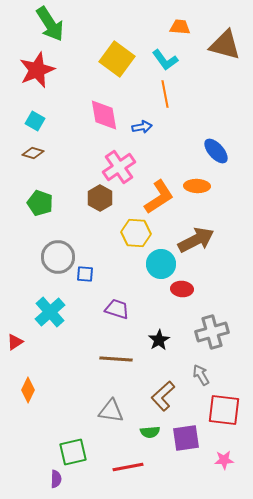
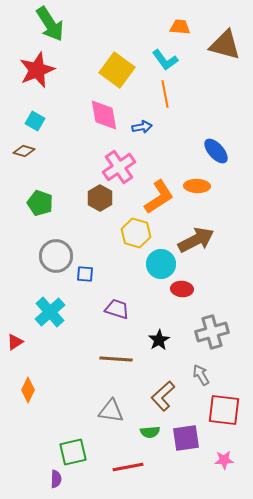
yellow square: moved 11 px down
brown diamond: moved 9 px left, 2 px up
yellow hexagon: rotated 12 degrees clockwise
gray circle: moved 2 px left, 1 px up
